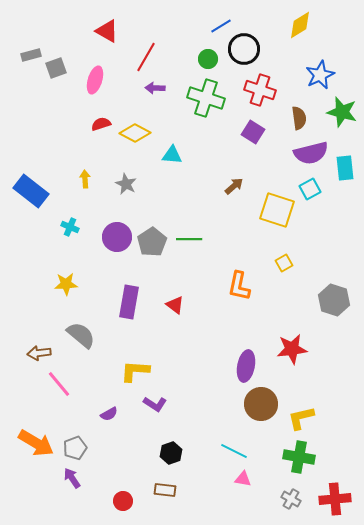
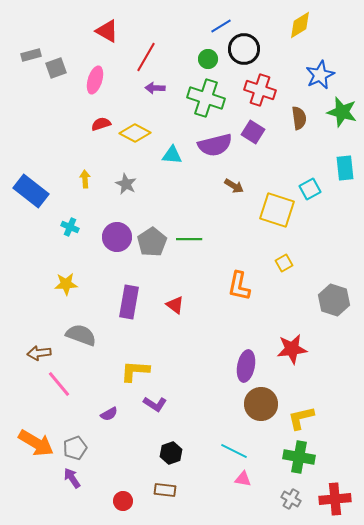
purple semicircle at (311, 153): moved 96 px left, 8 px up
brown arrow at (234, 186): rotated 72 degrees clockwise
gray semicircle at (81, 335): rotated 20 degrees counterclockwise
